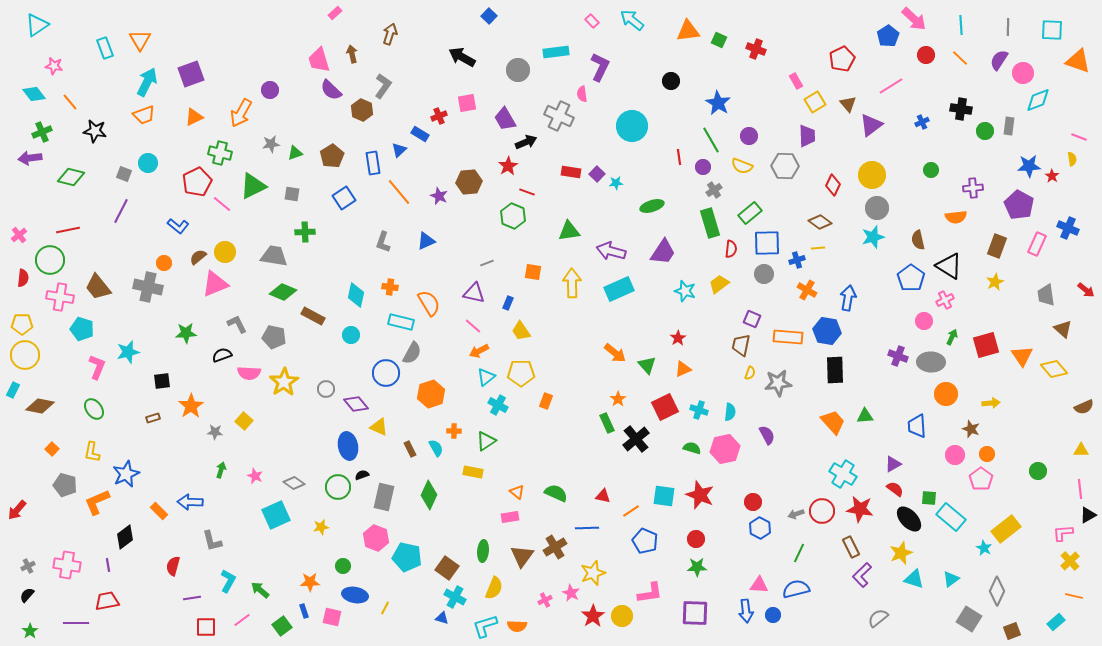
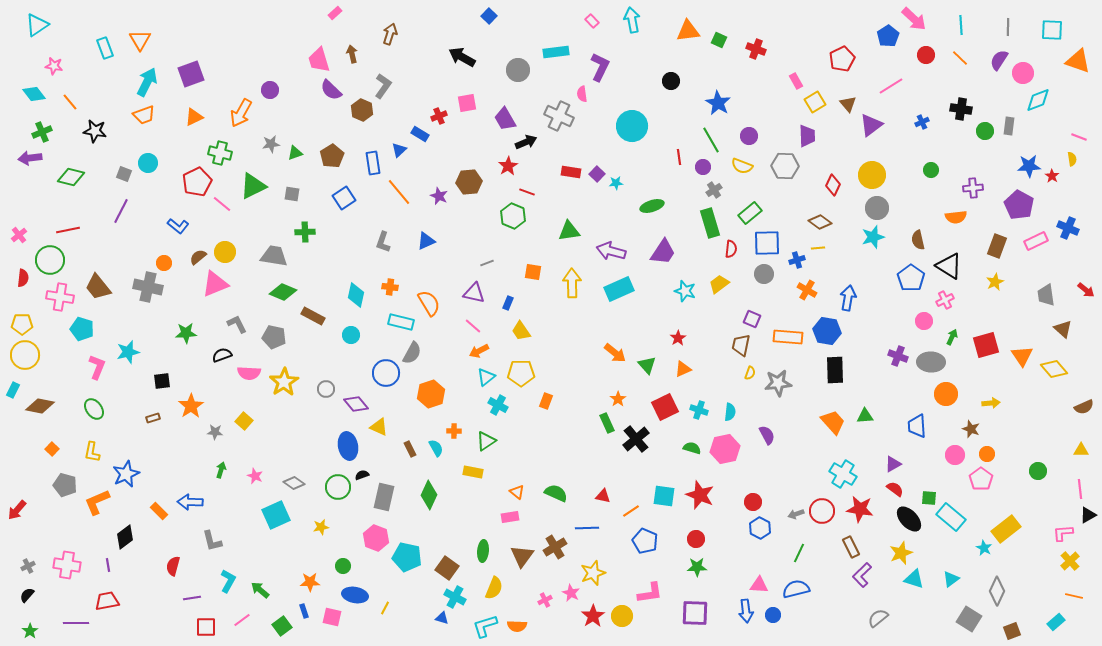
cyan arrow at (632, 20): rotated 40 degrees clockwise
pink rectangle at (1037, 244): moved 1 px left, 3 px up; rotated 40 degrees clockwise
